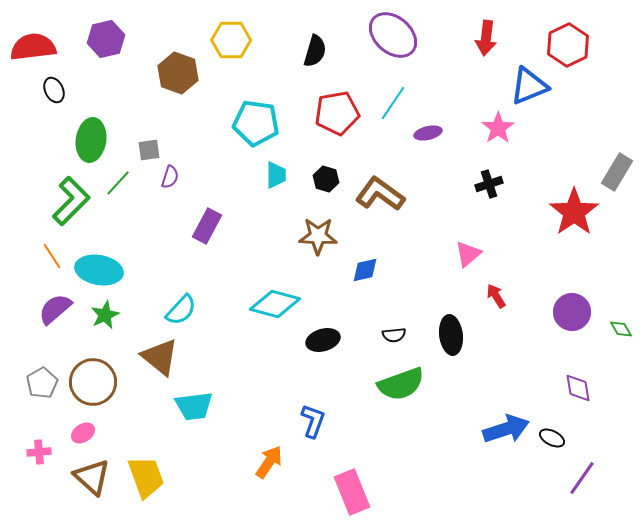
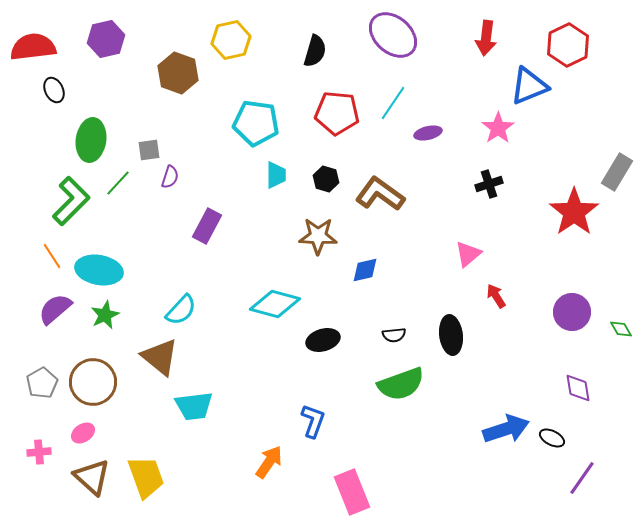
yellow hexagon at (231, 40): rotated 12 degrees counterclockwise
red pentagon at (337, 113): rotated 15 degrees clockwise
